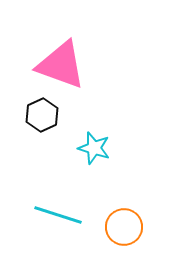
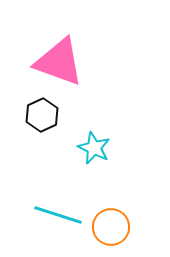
pink triangle: moved 2 px left, 3 px up
cyan star: rotated 8 degrees clockwise
orange circle: moved 13 px left
